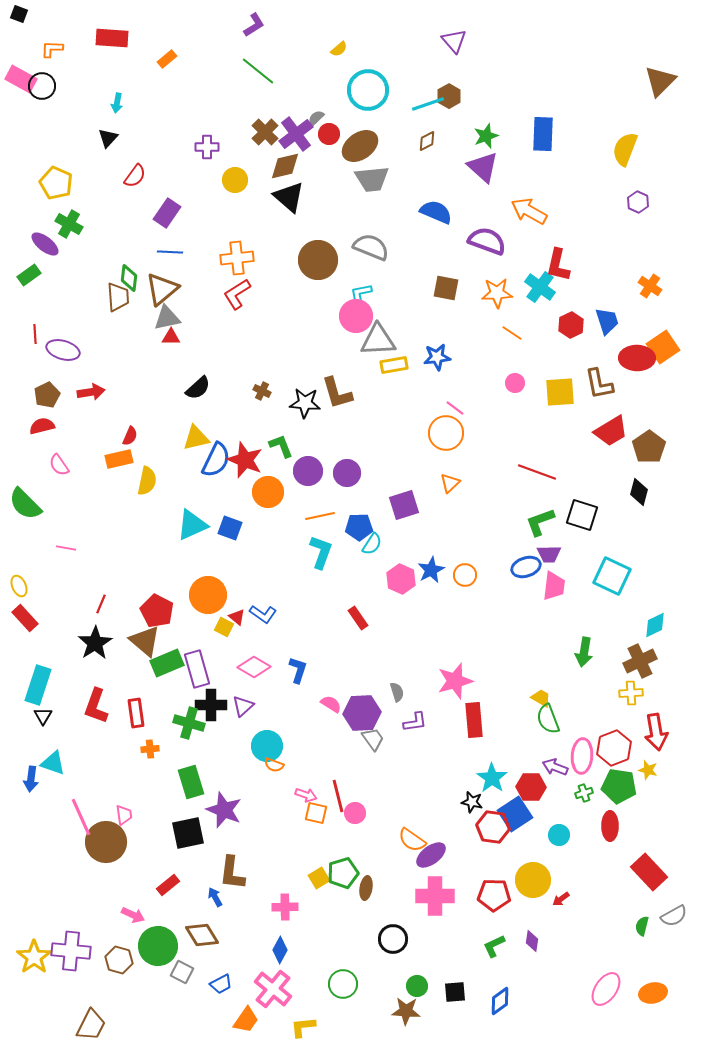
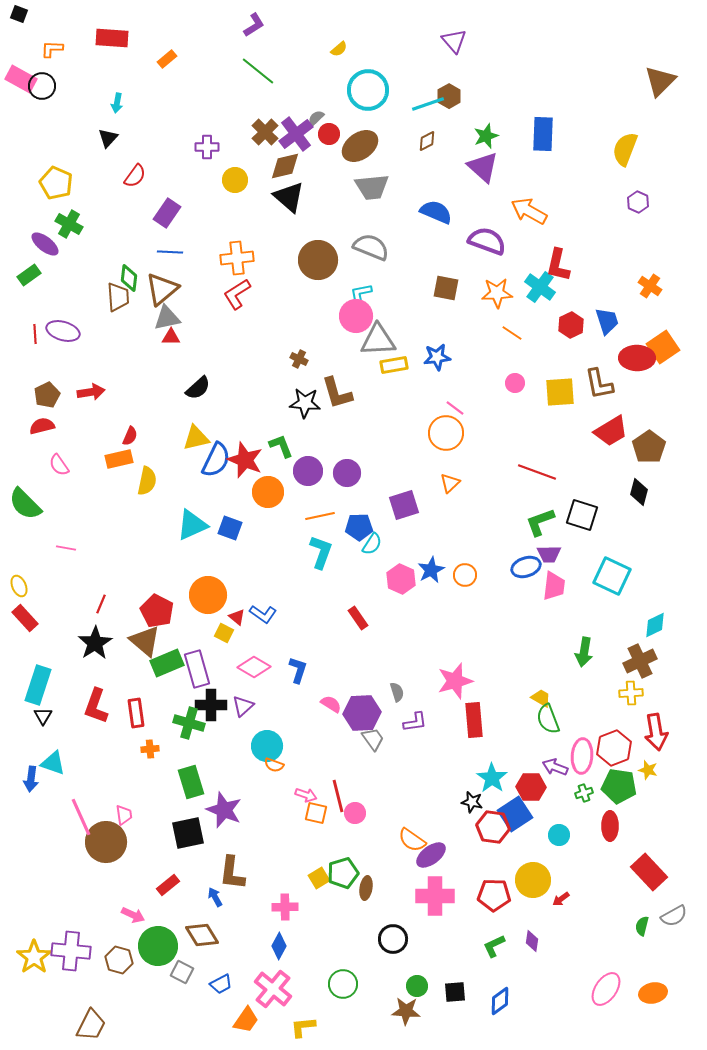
gray trapezoid at (372, 179): moved 8 px down
purple ellipse at (63, 350): moved 19 px up
brown cross at (262, 391): moved 37 px right, 32 px up
yellow square at (224, 627): moved 6 px down
blue diamond at (280, 950): moved 1 px left, 4 px up
